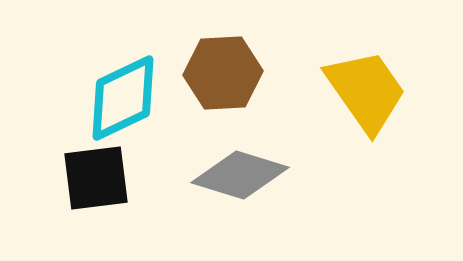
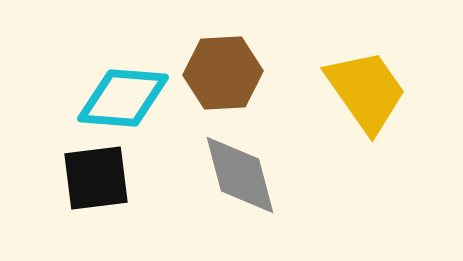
cyan diamond: rotated 30 degrees clockwise
gray diamond: rotated 58 degrees clockwise
